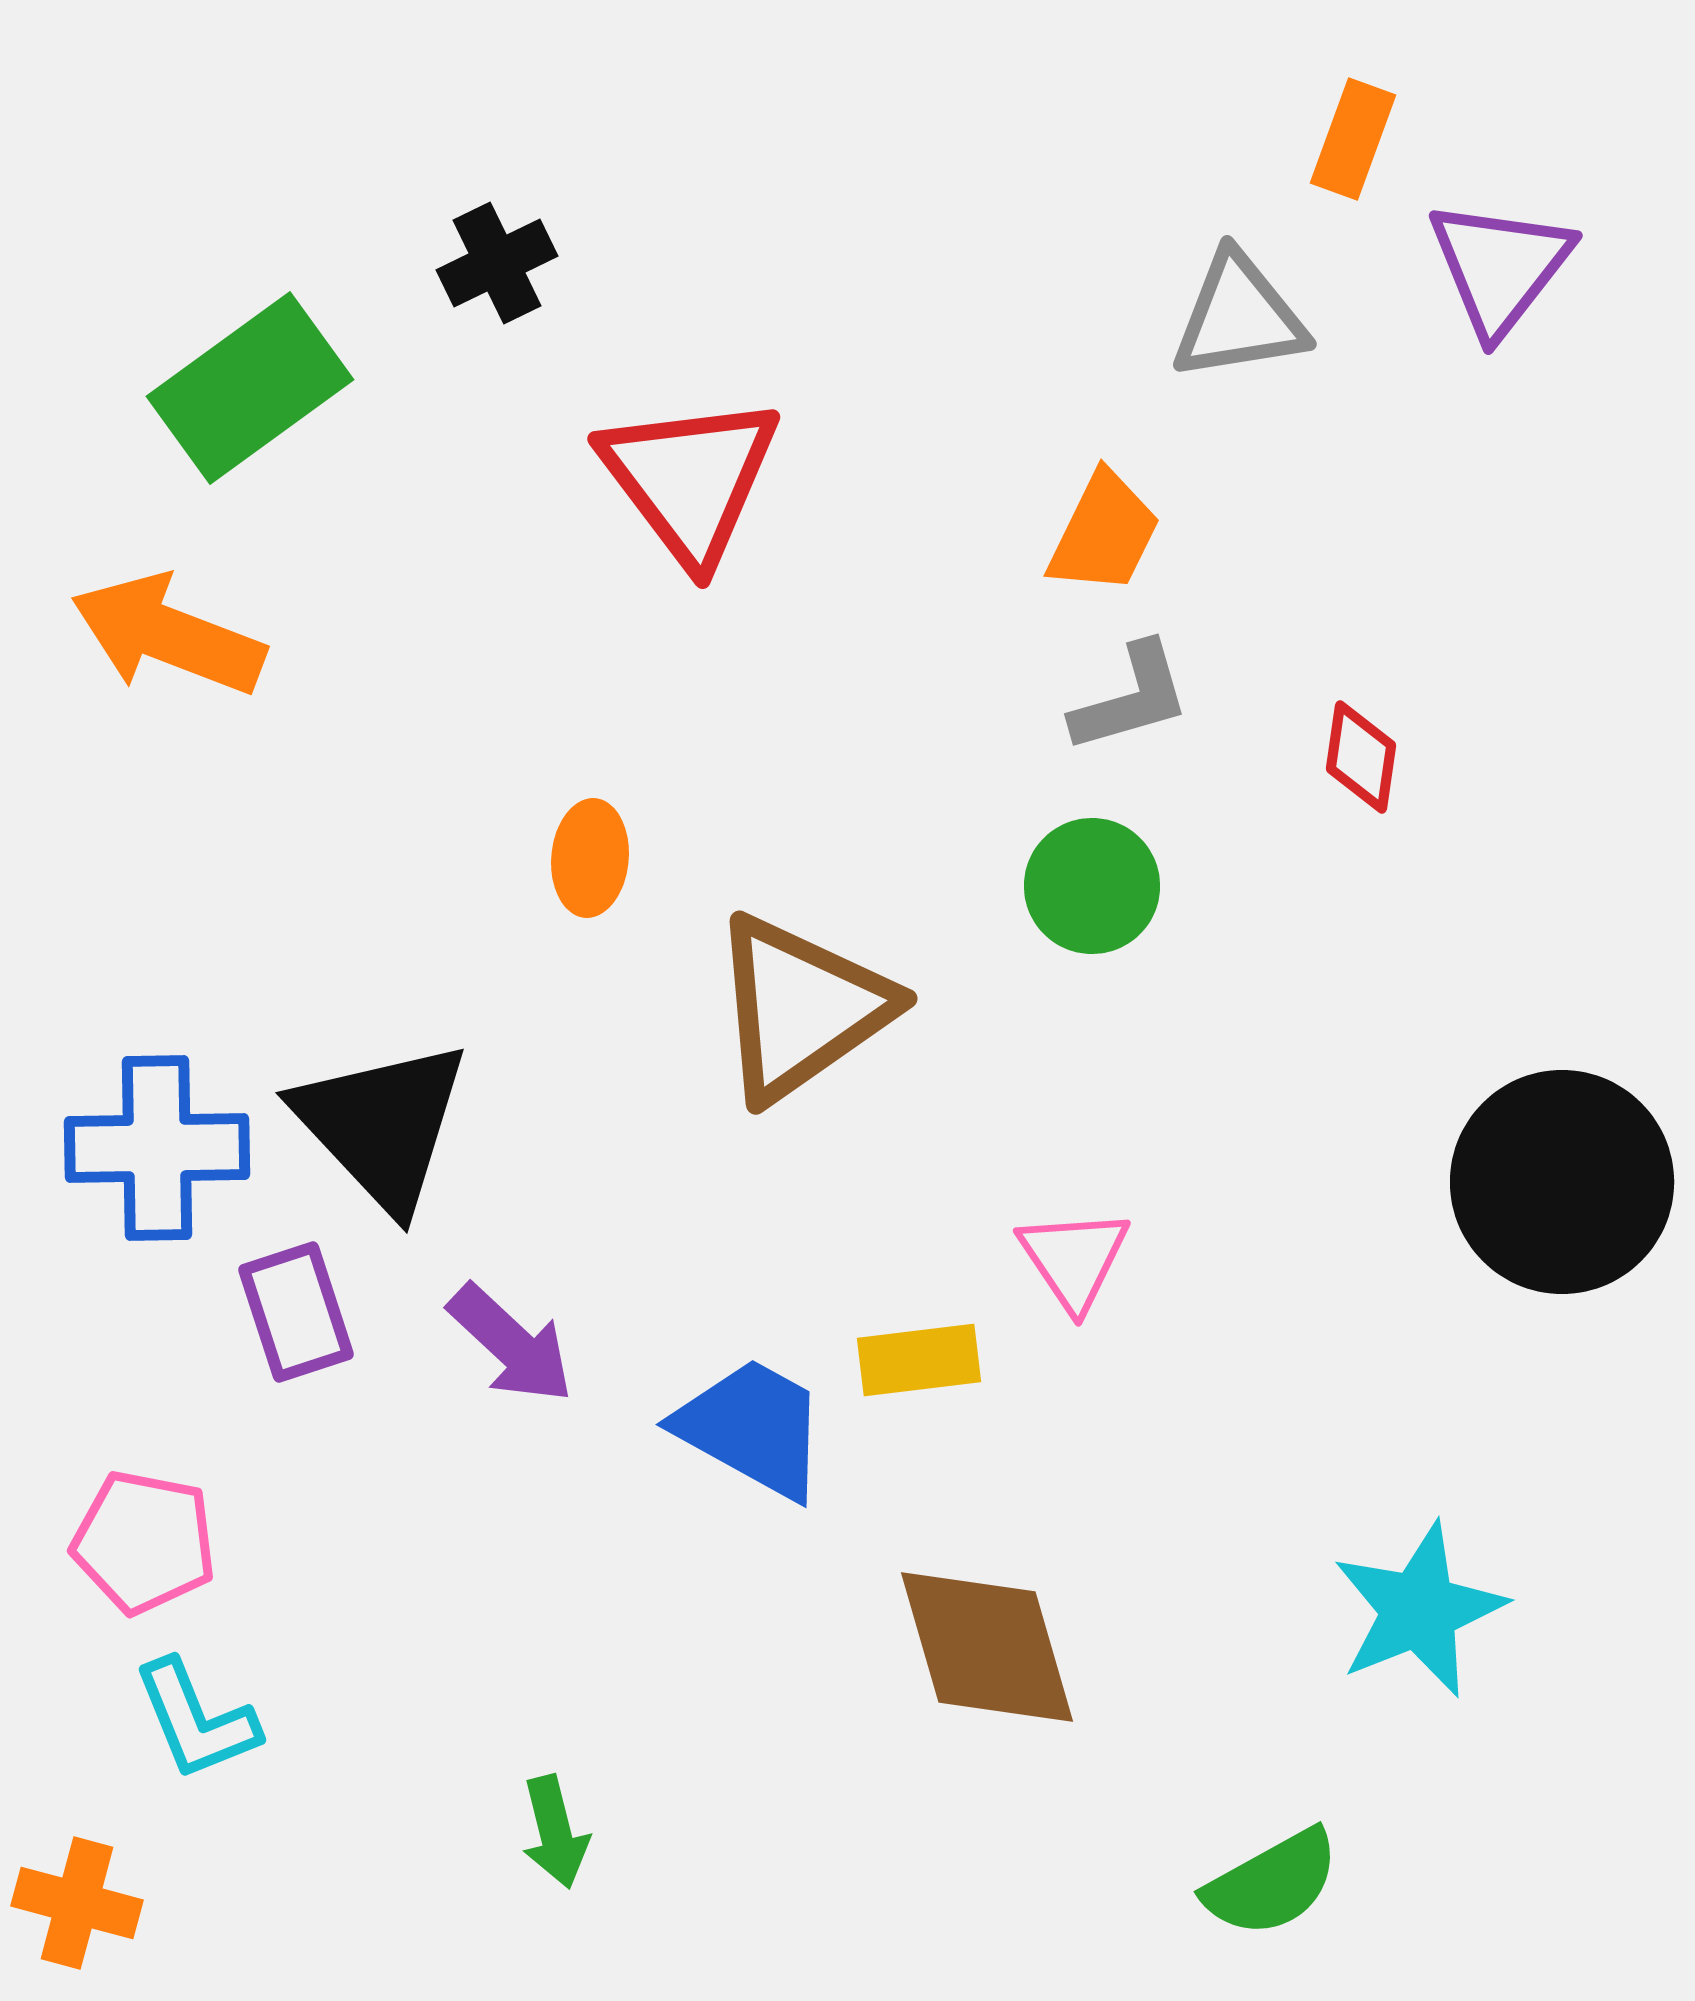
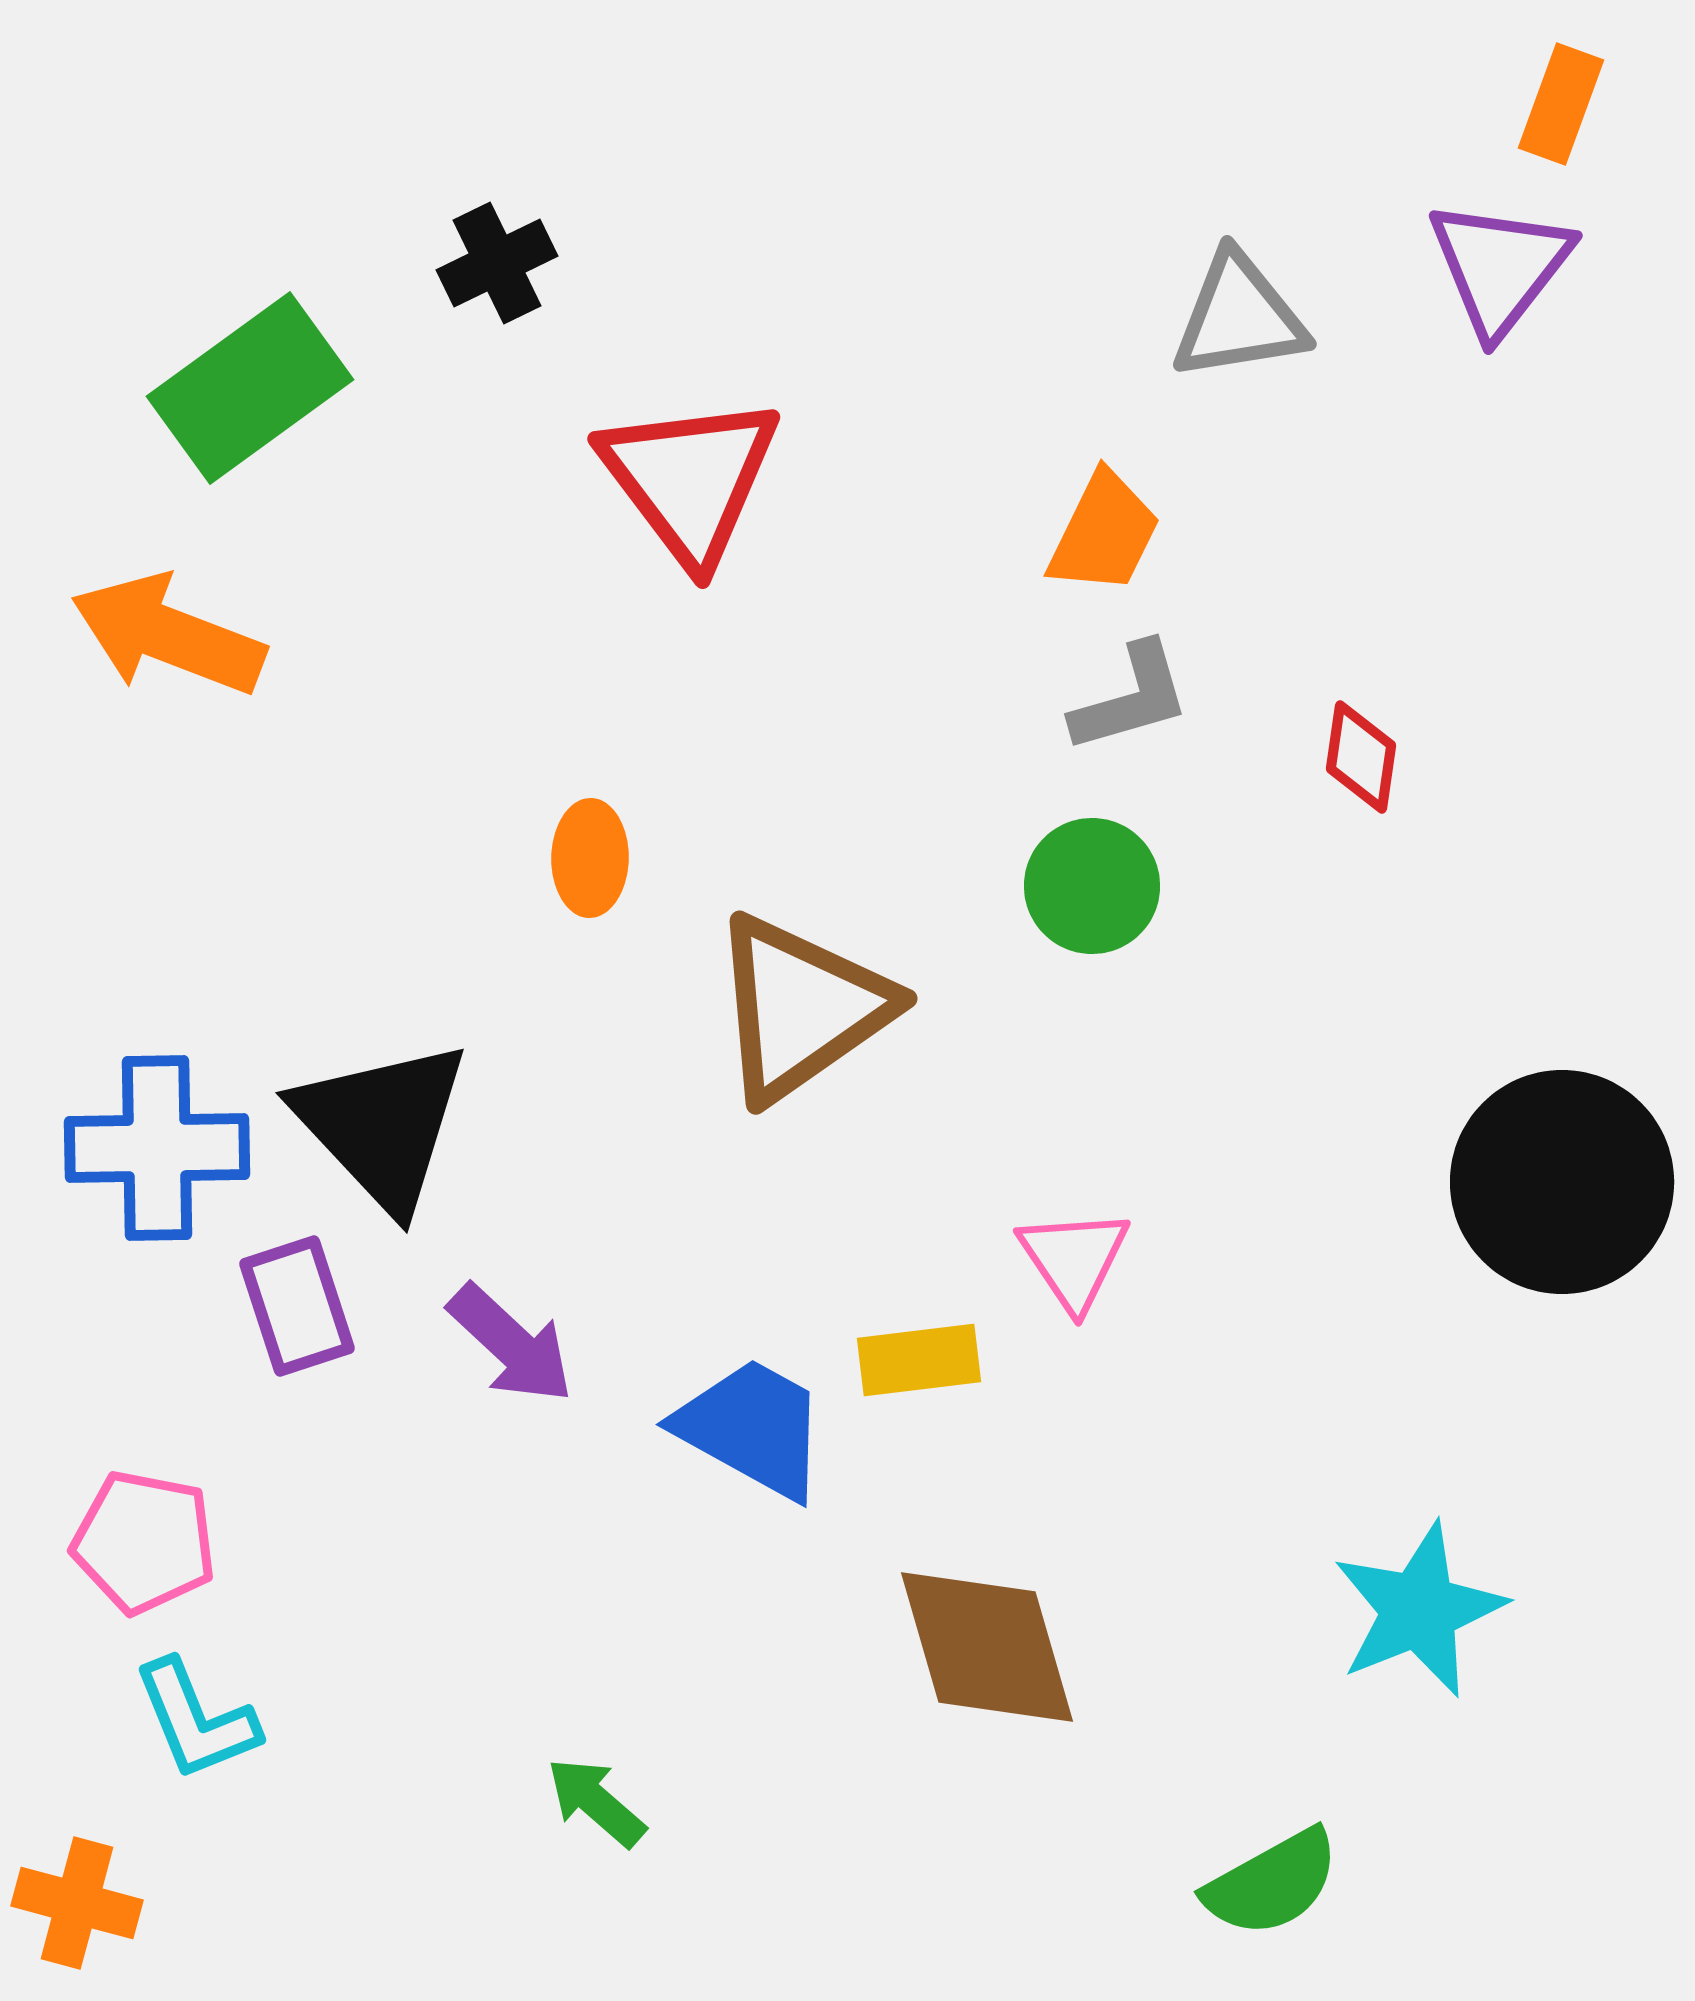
orange rectangle: moved 208 px right, 35 px up
orange ellipse: rotated 4 degrees counterclockwise
purple rectangle: moved 1 px right, 6 px up
green arrow: moved 41 px right, 30 px up; rotated 145 degrees clockwise
